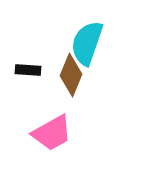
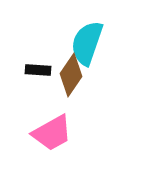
black rectangle: moved 10 px right
brown diamond: rotated 12 degrees clockwise
